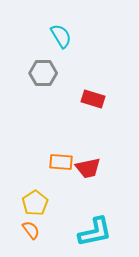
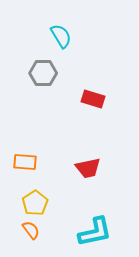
orange rectangle: moved 36 px left
